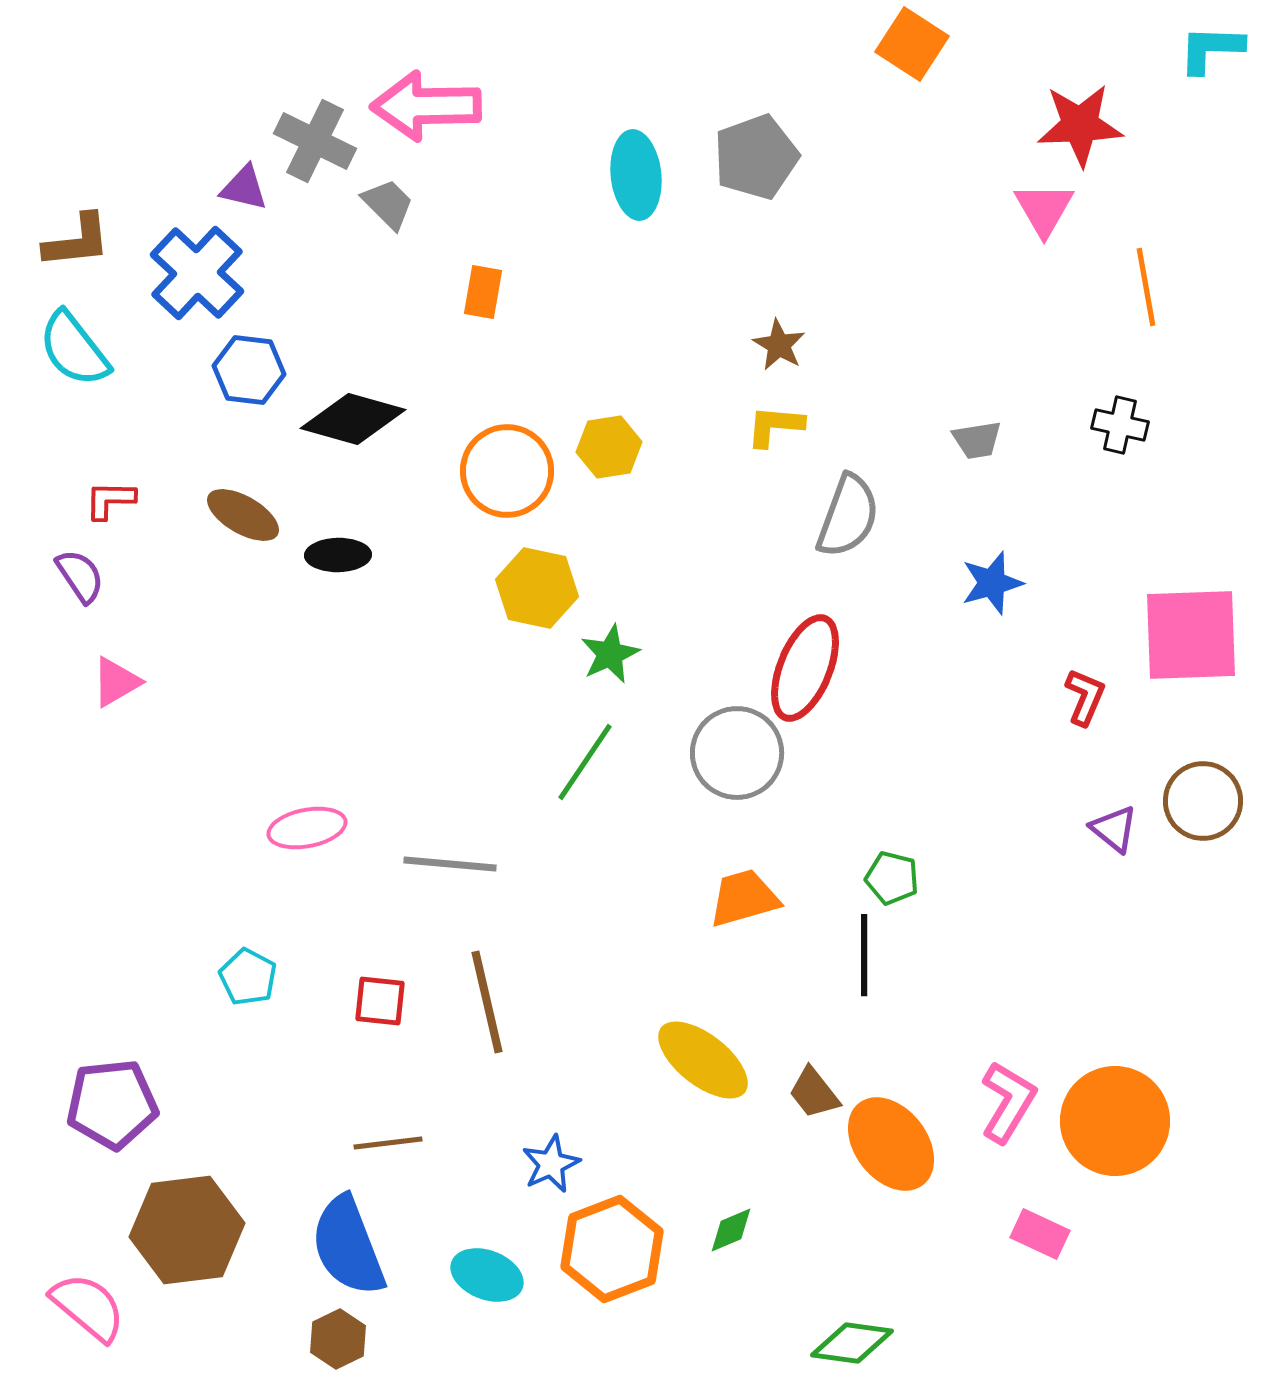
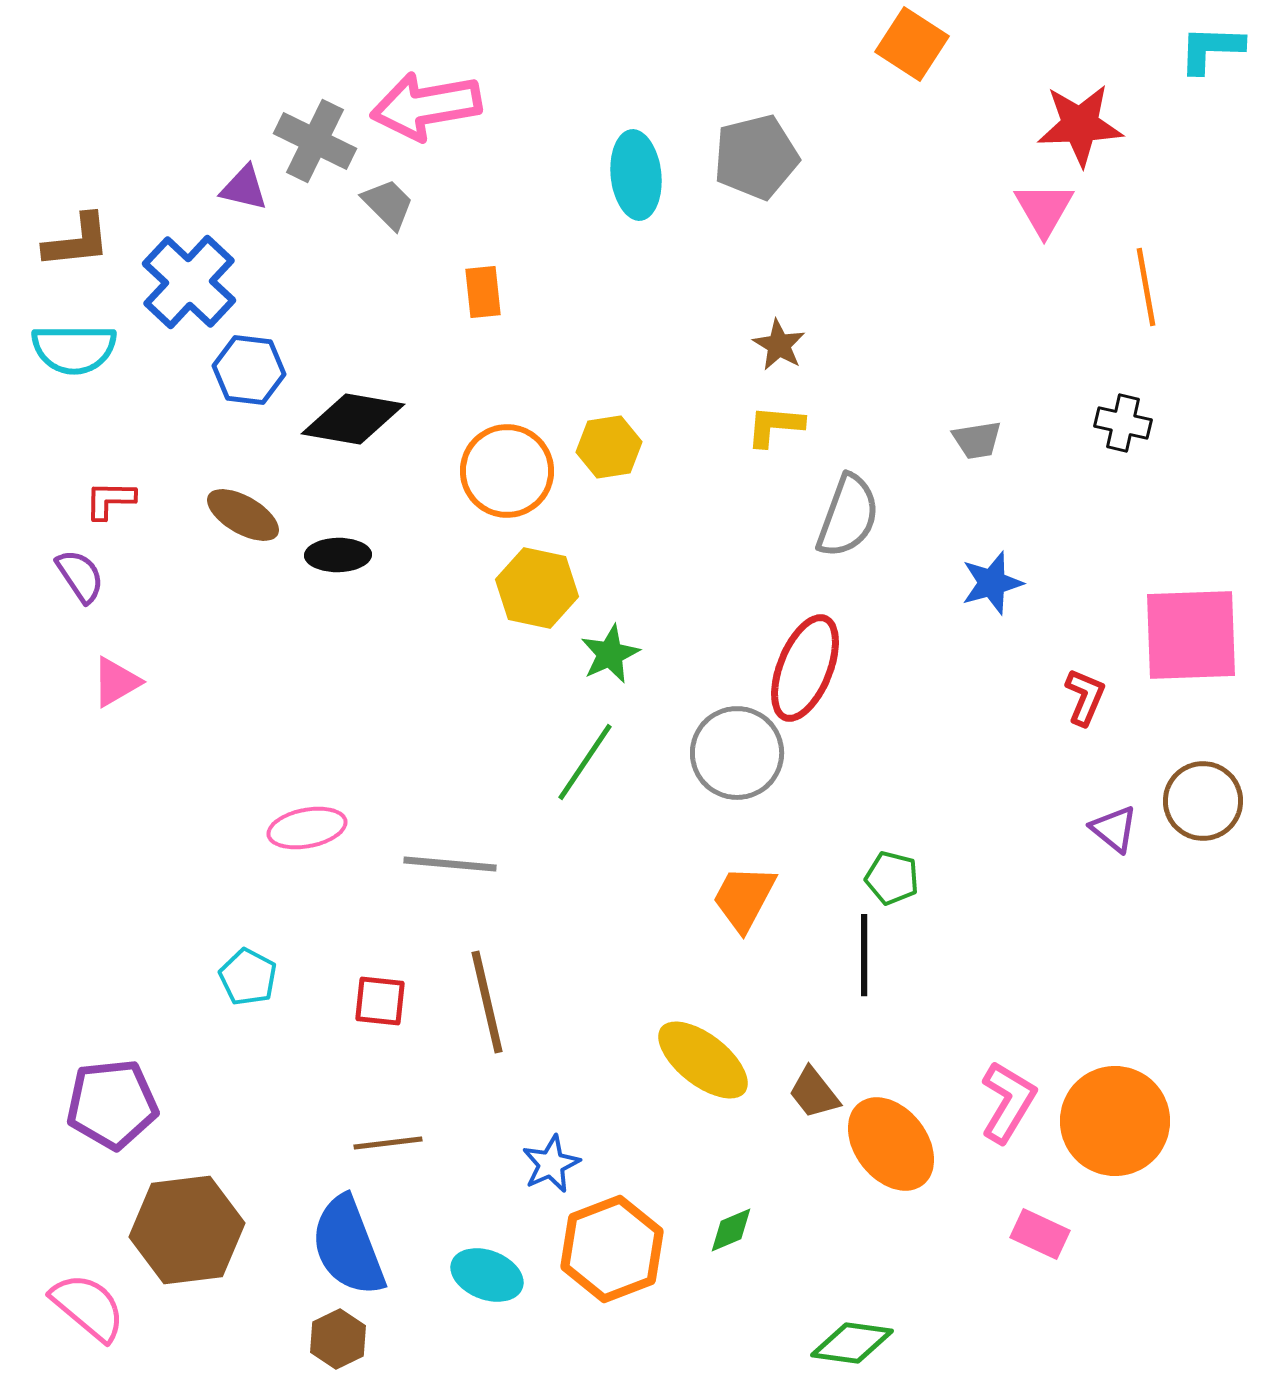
pink arrow at (426, 106): rotated 9 degrees counterclockwise
gray pentagon at (756, 157): rotated 6 degrees clockwise
blue cross at (197, 273): moved 8 px left, 9 px down
orange rectangle at (483, 292): rotated 16 degrees counterclockwise
cyan semicircle at (74, 349): rotated 52 degrees counterclockwise
black diamond at (353, 419): rotated 6 degrees counterclockwise
black cross at (1120, 425): moved 3 px right, 2 px up
orange trapezoid at (744, 898): rotated 46 degrees counterclockwise
